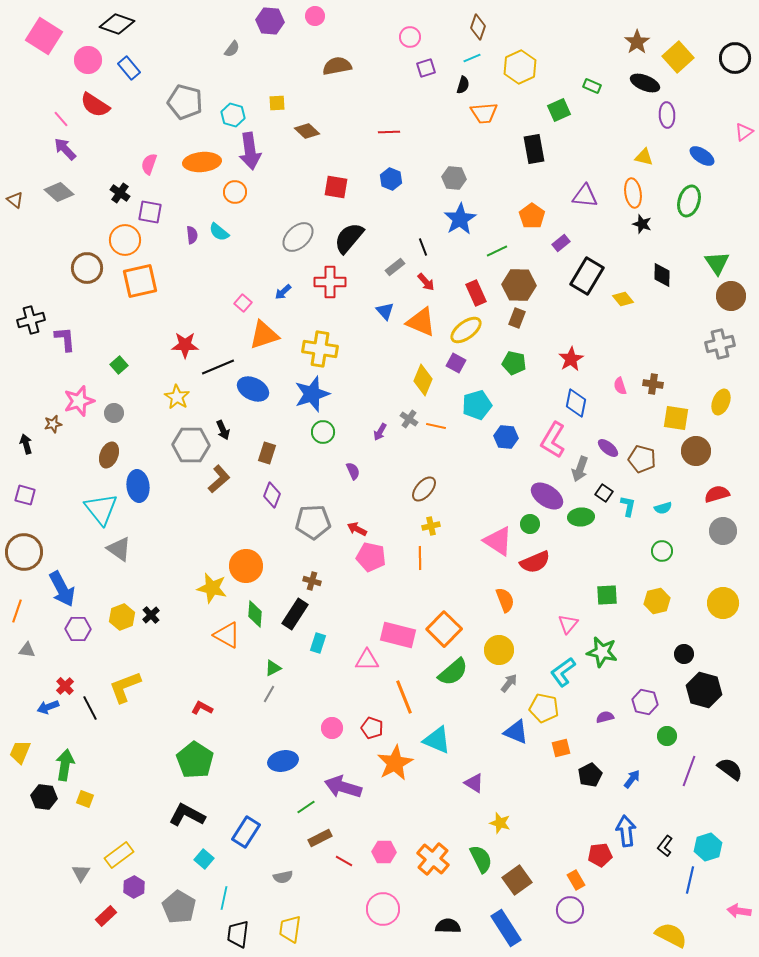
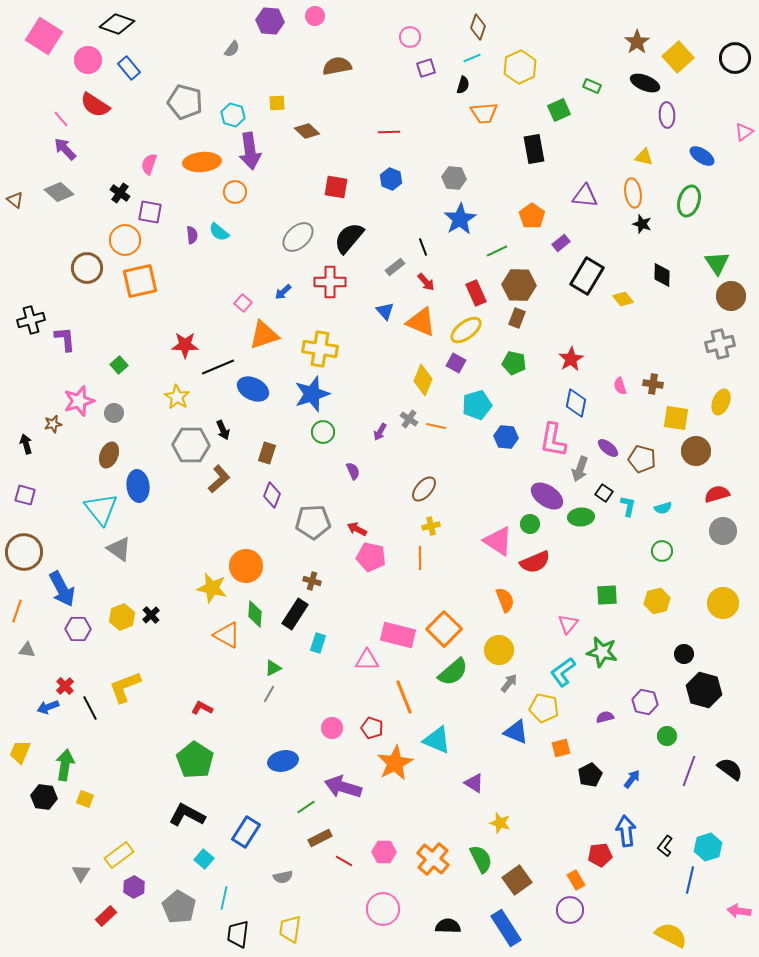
pink L-shape at (553, 440): rotated 21 degrees counterclockwise
